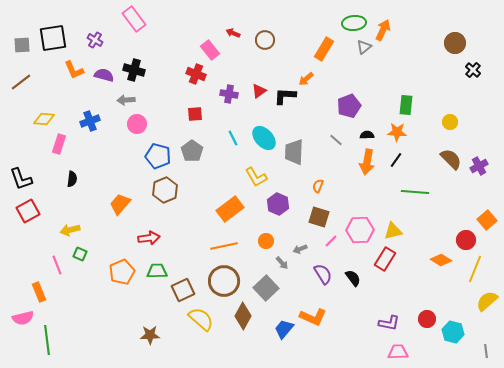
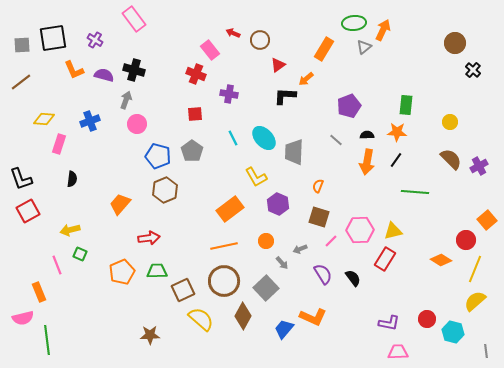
brown circle at (265, 40): moved 5 px left
red triangle at (259, 91): moved 19 px right, 26 px up
gray arrow at (126, 100): rotated 114 degrees clockwise
yellow semicircle at (487, 301): moved 12 px left
